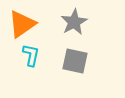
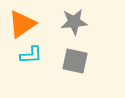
gray star: rotated 24 degrees clockwise
cyan L-shape: rotated 75 degrees clockwise
